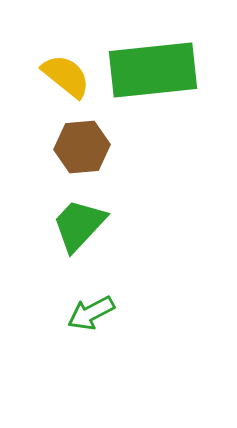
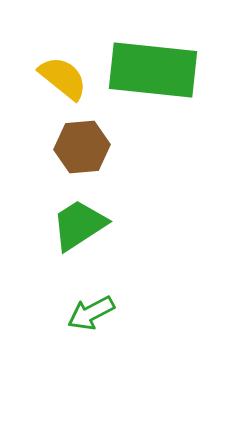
green rectangle: rotated 12 degrees clockwise
yellow semicircle: moved 3 px left, 2 px down
green trapezoid: rotated 14 degrees clockwise
